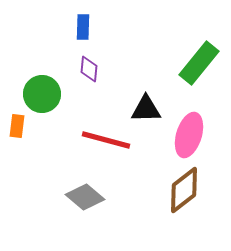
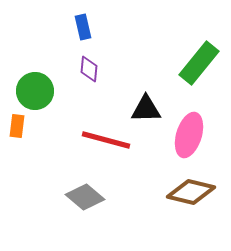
blue rectangle: rotated 15 degrees counterclockwise
green circle: moved 7 px left, 3 px up
brown diamond: moved 7 px right, 2 px down; rotated 51 degrees clockwise
